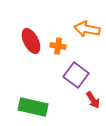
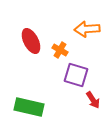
orange arrow: rotated 15 degrees counterclockwise
orange cross: moved 2 px right, 4 px down; rotated 21 degrees clockwise
purple square: rotated 20 degrees counterclockwise
green rectangle: moved 4 px left
